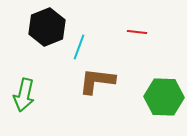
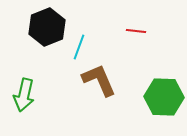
red line: moved 1 px left, 1 px up
brown L-shape: moved 2 px right, 1 px up; rotated 60 degrees clockwise
